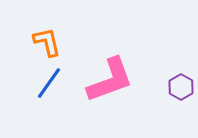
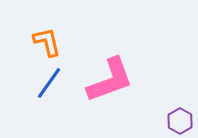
purple hexagon: moved 1 px left, 34 px down
